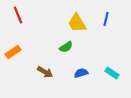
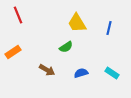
blue line: moved 3 px right, 9 px down
brown arrow: moved 2 px right, 2 px up
